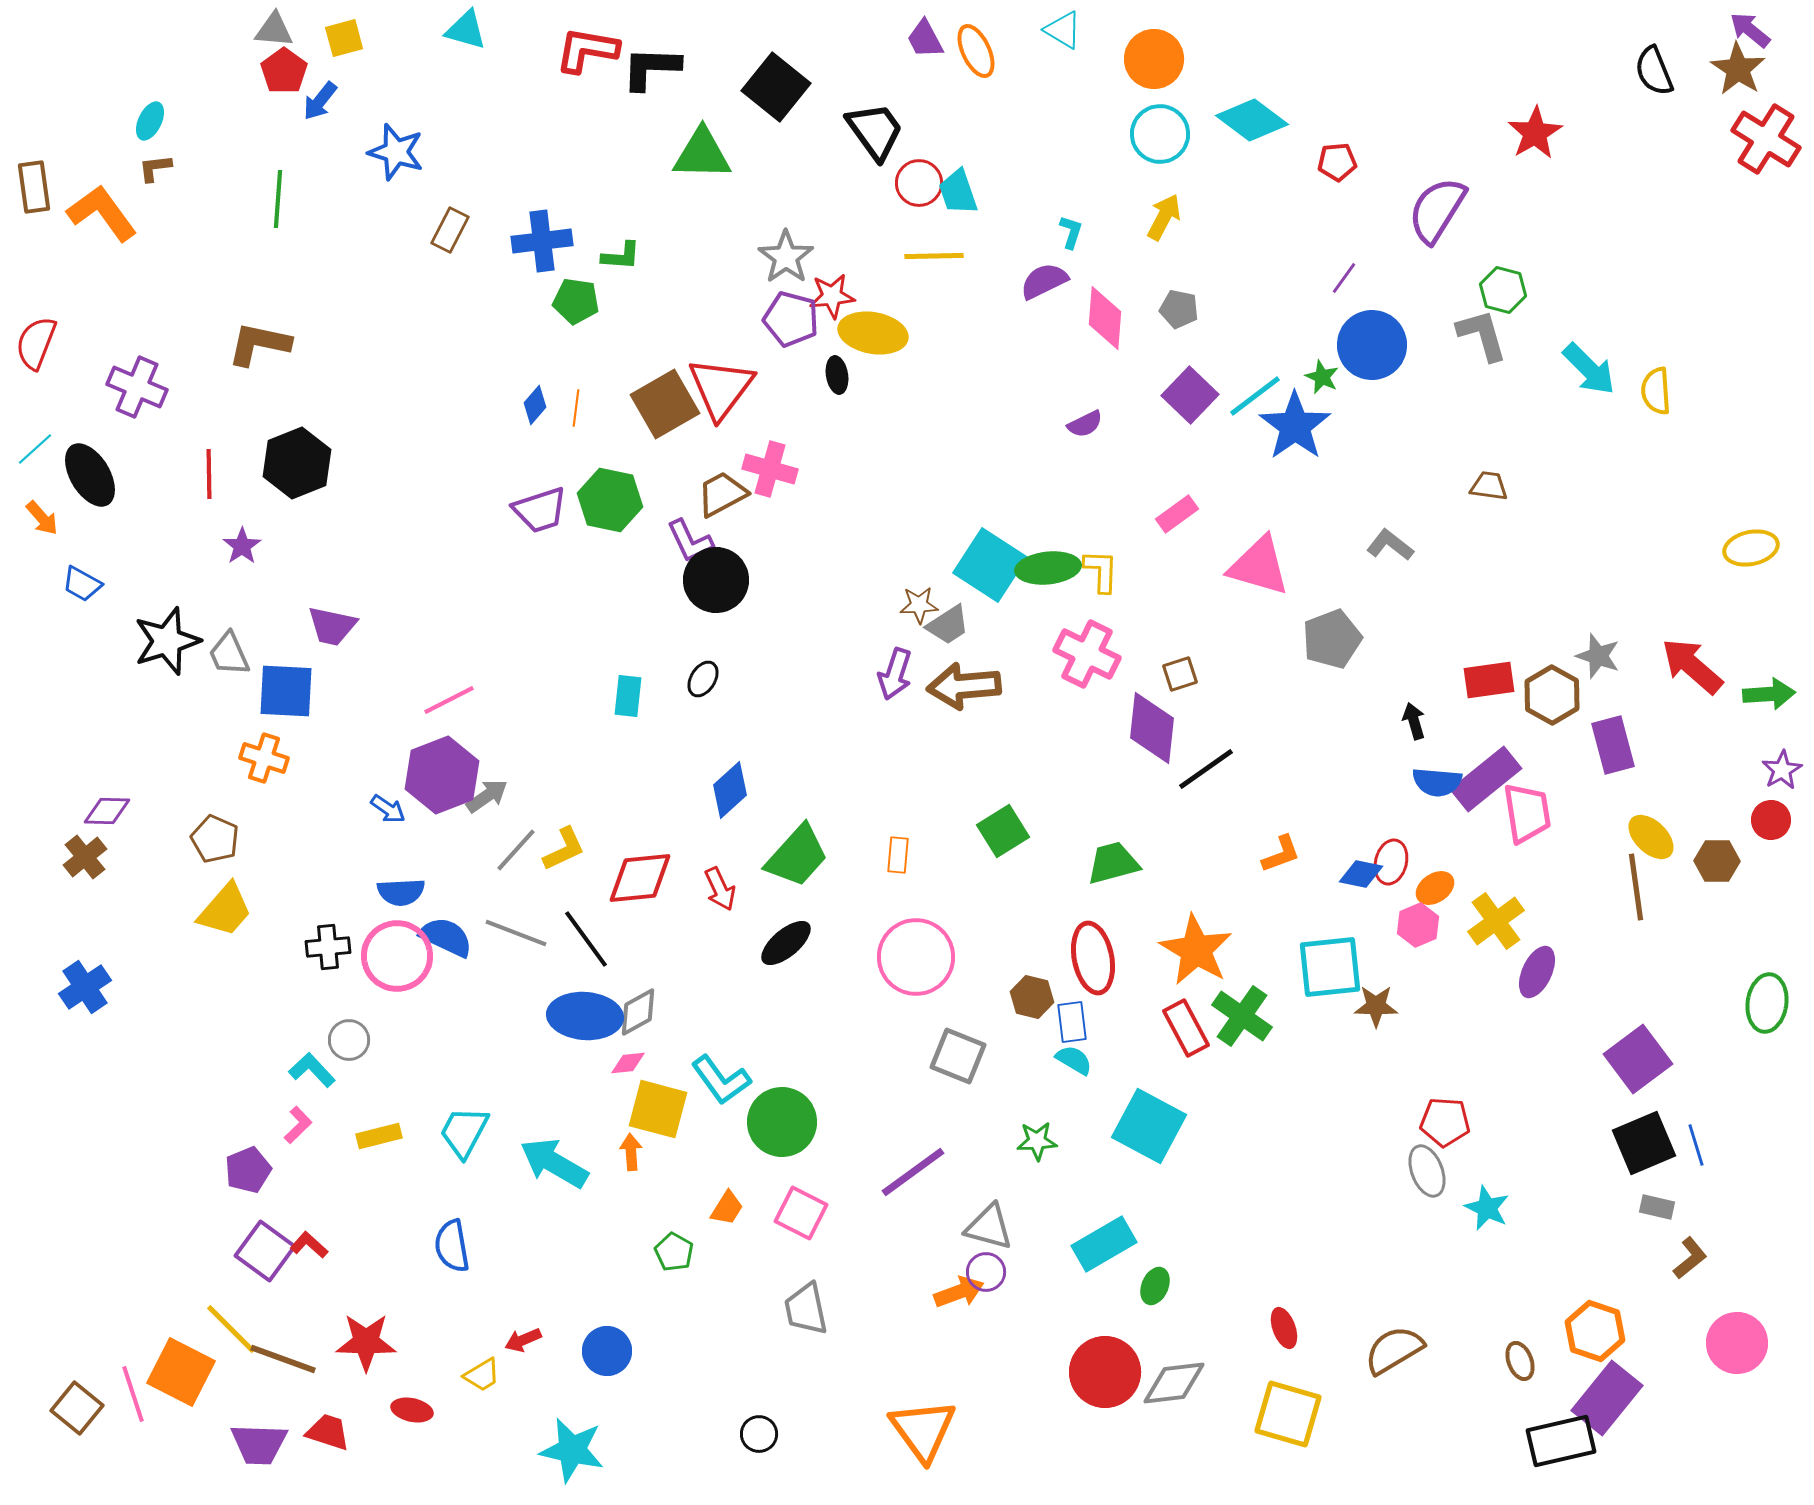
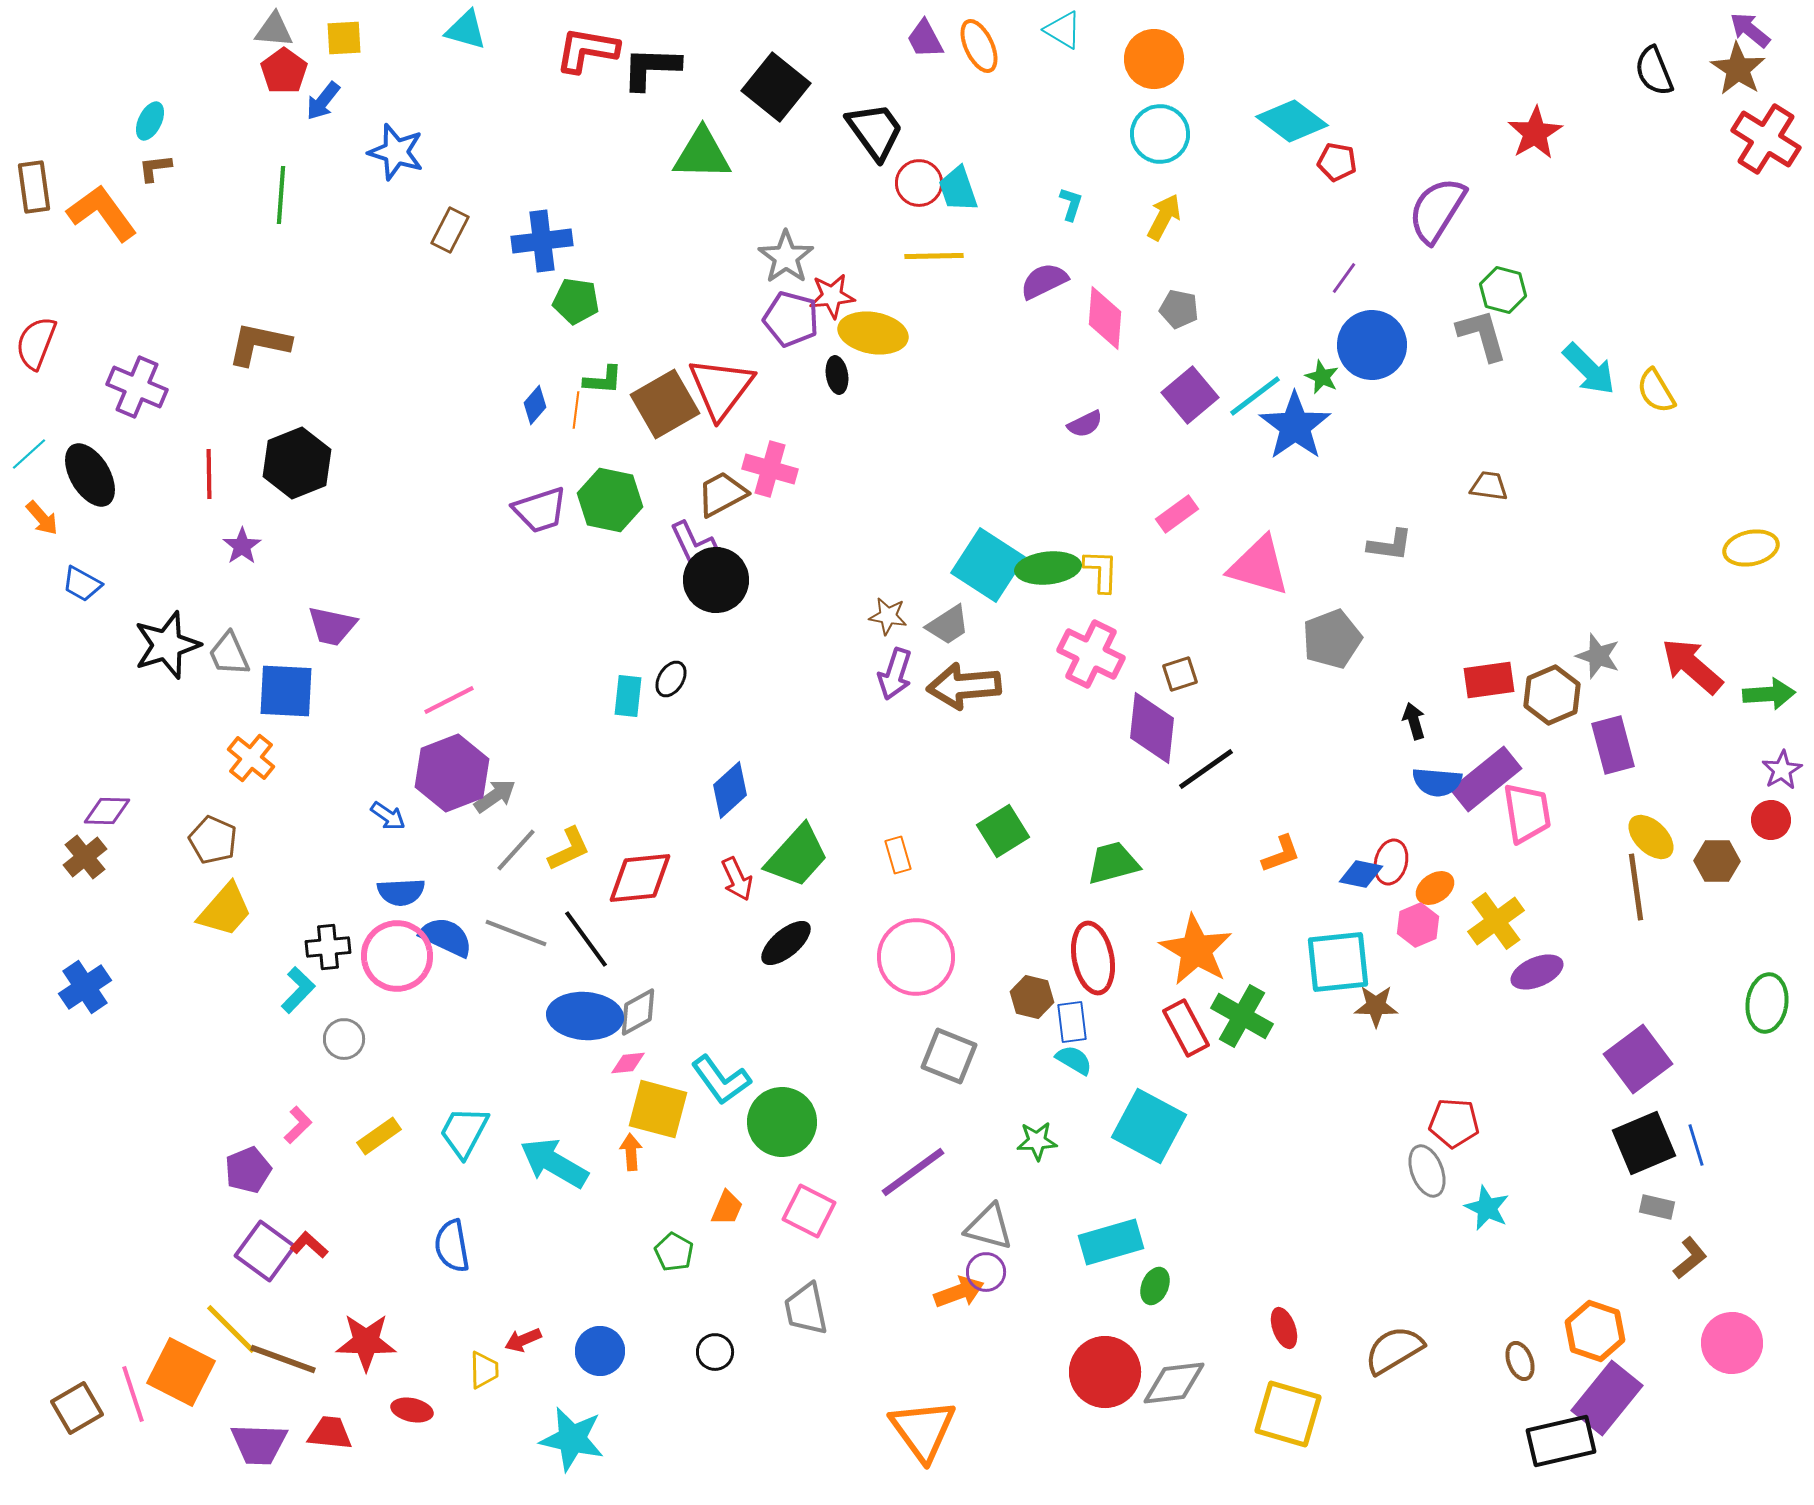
yellow square at (344, 38): rotated 12 degrees clockwise
orange ellipse at (976, 51): moved 3 px right, 5 px up
blue arrow at (320, 101): moved 3 px right
cyan diamond at (1252, 120): moved 40 px right, 1 px down
red pentagon at (1337, 162): rotated 15 degrees clockwise
cyan trapezoid at (958, 192): moved 3 px up
green line at (278, 199): moved 3 px right, 4 px up
cyan L-shape at (1071, 232): moved 28 px up
green L-shape at (621, 256): moved 18 px left, 124 px down
yellow semicircle at (1656, 391): rotated 27 degrees counterclockwise
purple square at (1190, 395): rotated 6 degrees clockwise
orange line at (576, 408): moved 2 px down
cyan line at (35, 449): moved 6 px left, 5 px down
purple L-shape at (690, 541): moved 3 px right, 2 px down
gray L-shape at (1390, 545): rotated 150 degrees clockwise
cyan square at (990, 565): moved 2 px left
brown star at (919, 605): moved 31 px left, 11 px down; rotated 12 degrees clockwise
black star at (167, 641): moved 4 px down
pink cross at (1087, 654): moved 4 px right
black ellipse at (703, 679): moved 32 px left
brown hexagon at (1552, 695): rotated 8 degrees clockwise
orange cross at (264, 758): moved 13 px left; rotated 21 degrees clockwise
purple hexagon at (442, 775): moved 10 px right, 2 px up
gray arrow at (487, 796): moved 8 px right
blue arrow at (388, 809): moved 7 px down
brown pentagon at (215, 839): moved 2 px left, 1 px down
yellow L-shape at (564, 849): moved 5 px right
orange rectangle at (898, 855): rotated 21 degrees counterclockwise
red arrow at (720, 889): moved 17 px right, 10 px up
cyan square at (1330, 967): moved 8 px right, 5 px up
purple ellipse at (1537, 972): rotated 42 degrees clockwise
green cross at (1242, 1016): rotated 6 degrees counterclockwise
gray circle at (349, 1040): moved 5 px left, 1 px up
gray square at (958, 1056): moved 9 px left
cyan L-shape at (312, 1070): moved 14 px left, 80 px up; rotated 87 degrees clockwise
red pentagon at (1445, 1122): moved 9 px right, 1 px down
yellow rectangle at (379, 1136): rotated 21 degrees counterclockwise
orange trapezoid at (727, 1208): rotated 9 degrees counterclockwise
pink square at (801, 1213): moved 8 px right, 2 px up
cyan rectangle at (1104, 1244): moved 7 px right, 2 px up; rotated 14 degrees clockwise
pink circle at (1737, 1343): moved 5 px left
blue circle at (607, 1351): moved 7 px left
yellow trapezoid at (482, 1375): moved 2 px right, 5 px up; rotated 60 degrees counterclockwise
brown square at (77, 1408): rotated 21 degrees clockwise
red trapezoid at (328, 1432): moved 2 px right, 1 px down; rotated 12 degrees counterclockwise
black circle at (759, 1434): moved 44 px left, 82 px up
cyan star at (572, 1450): moved 11 px up
